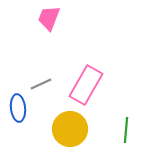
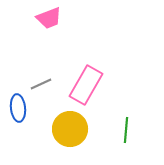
pink trapezoid: rotated 132 degrees counterclockwise
